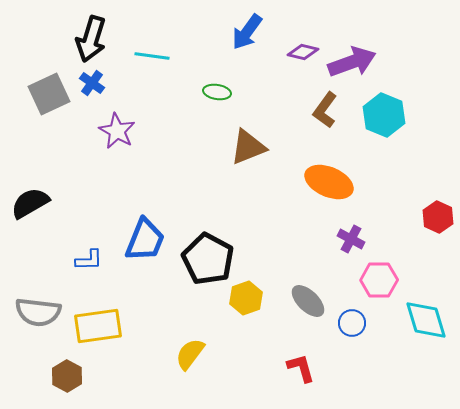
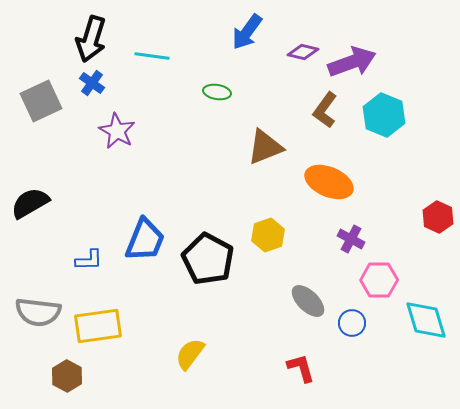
gray square: moved 8 px left, 7 px down
brown triangle: moved 17 px right
yellow hexagon: moved 22 px right, 63 px up
